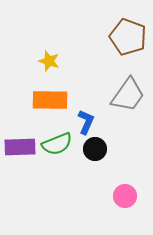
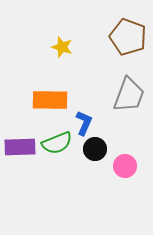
yellow star: moved 13 px right, 14 px up
gray trapezoid: moved 1 px right; rotated 15 degrees counterclockwise
blue L-shape: moved 2 px left, 1 px down
green semicircle: moved 1 px up
pink circle: moved 30 px up
